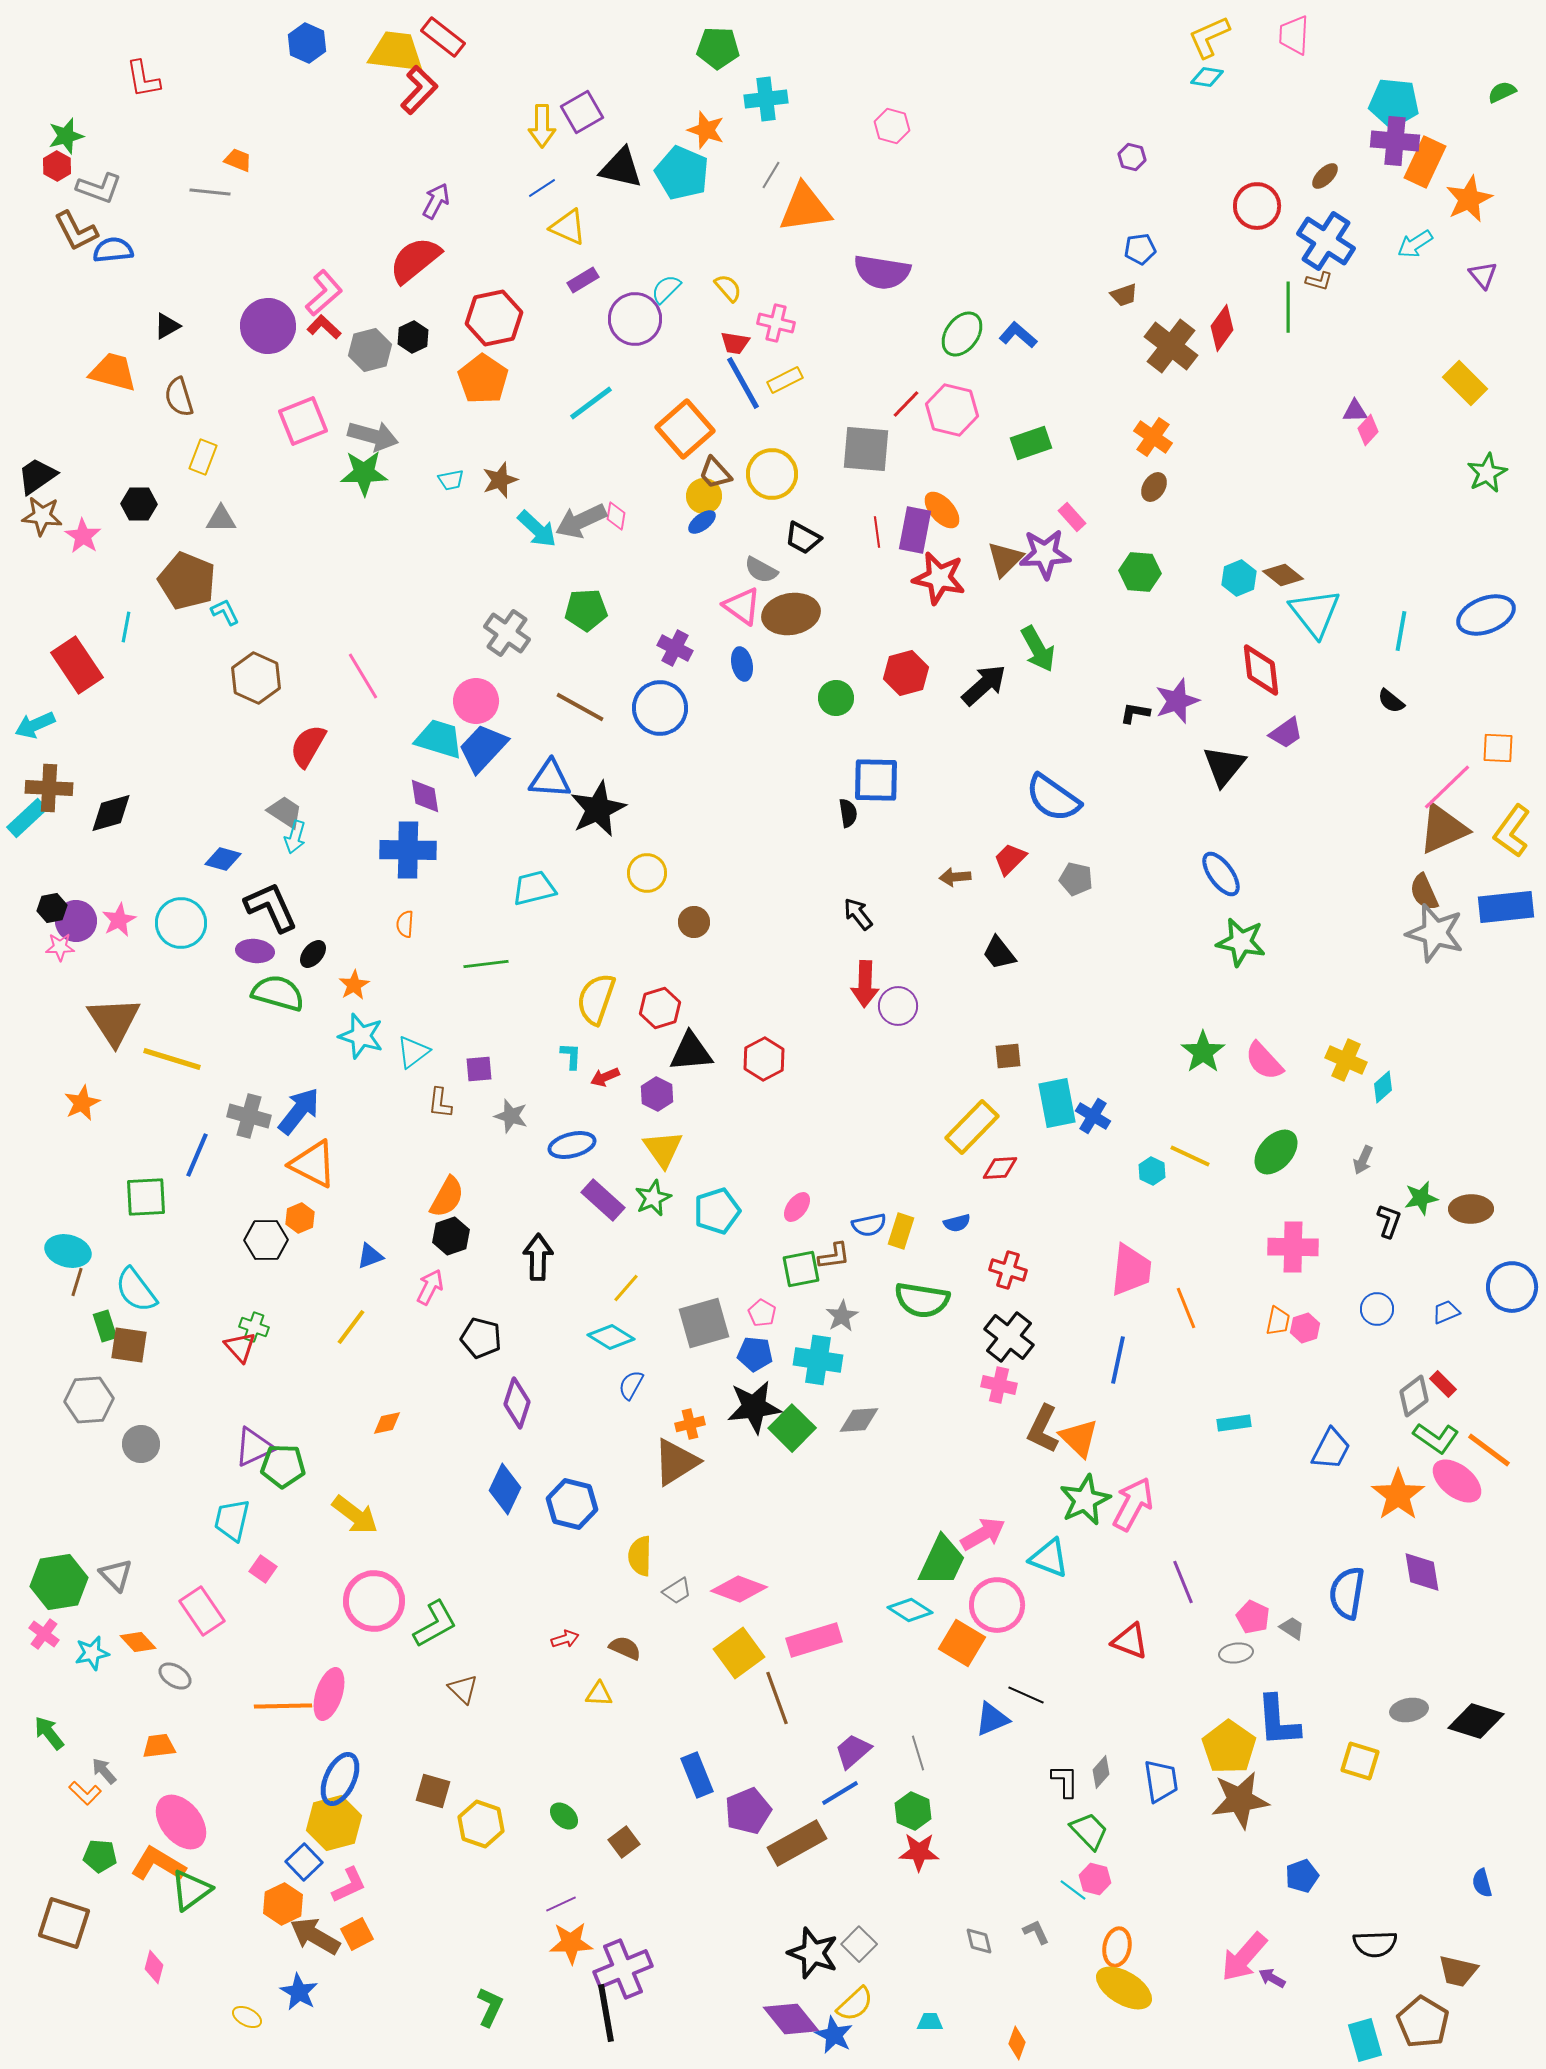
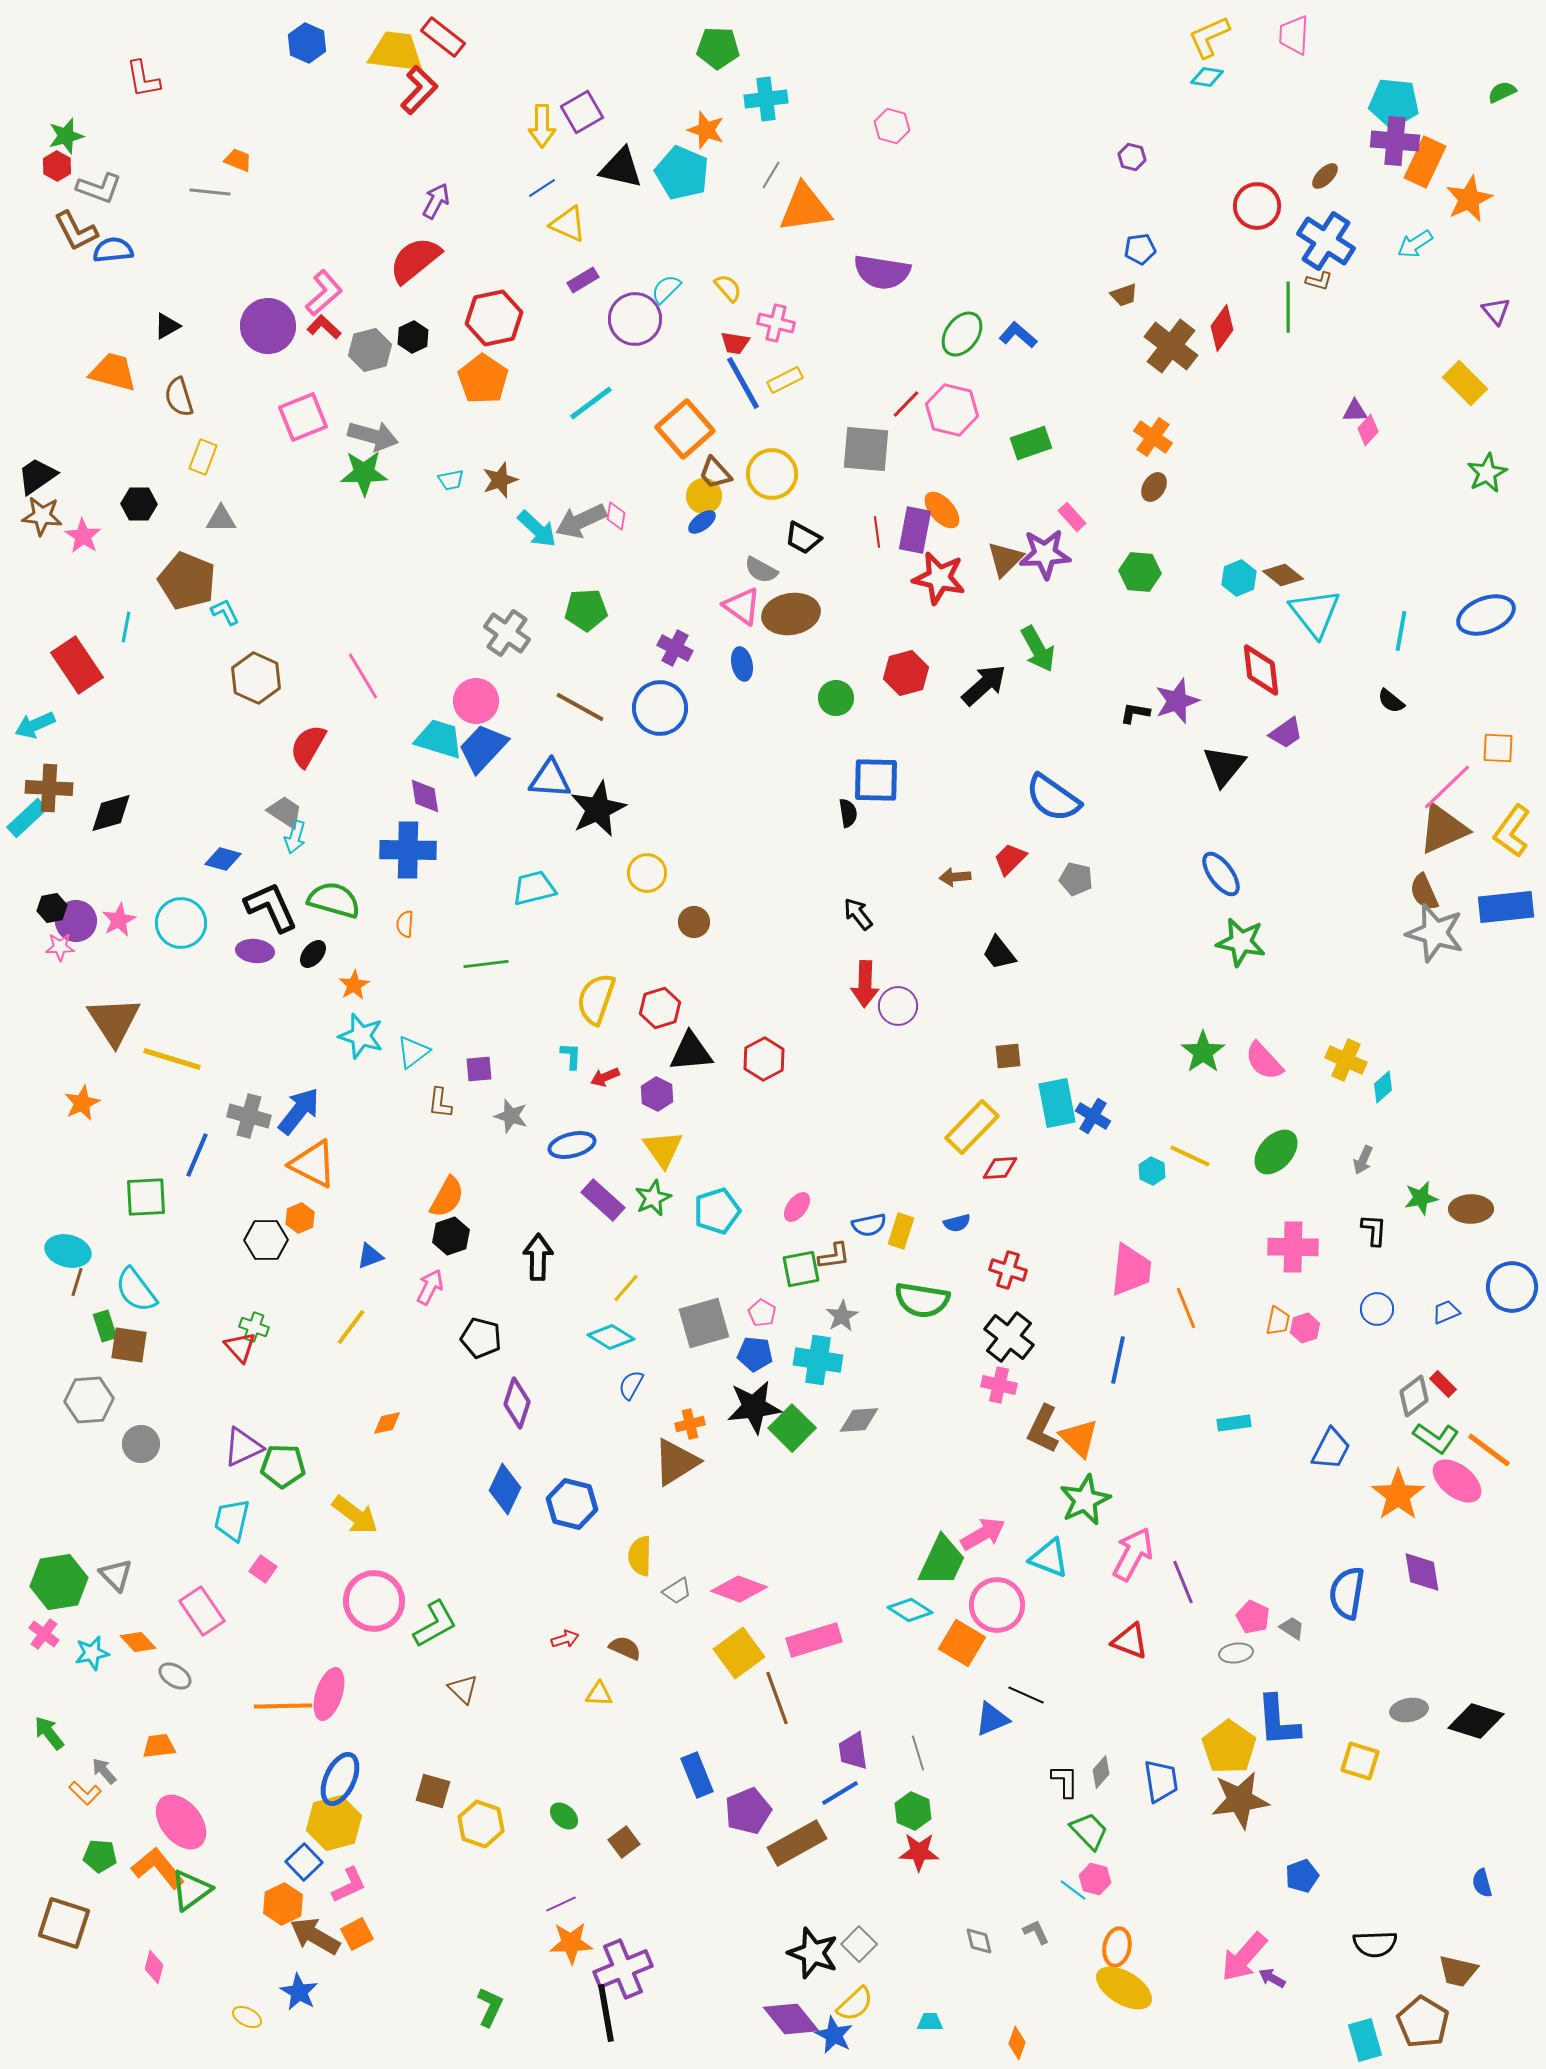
yellow triangle at (568, 227): moved 3 px up
purple triangle at (1483, 275): moved 13 px right, 36 px down
pink square at (303, 421): moved 4 px up
green semicircle at (278, 993): moved 56 px right, 93 px up
black L-shape at (1389, 1221): moved 15 px left, 9 px down; rotated 16 degrees counterclockwise
purple triangle at (254, 1447): moved 11 px left
pink arrow at (1133, 1504): moved 50 px down
purple trapezoid at (853, 1751): rotated 57 degrees counterclockwise
orange L-shape at (158, 1864): moved 4 px down; rotated 20 degrees clockwise
